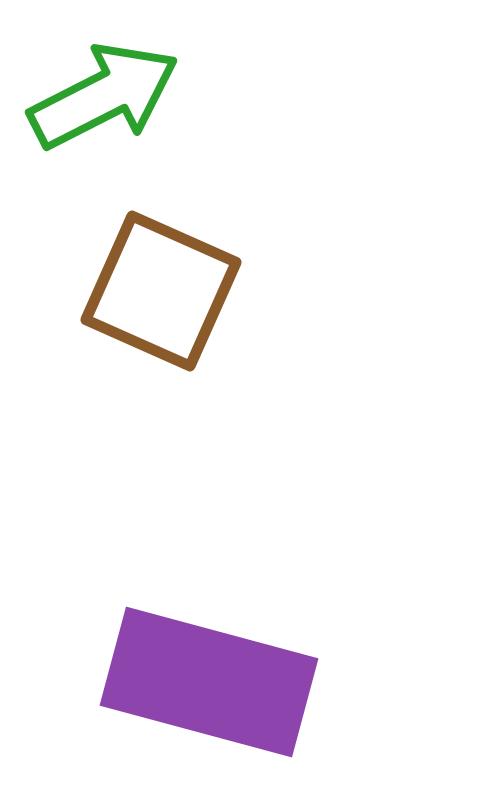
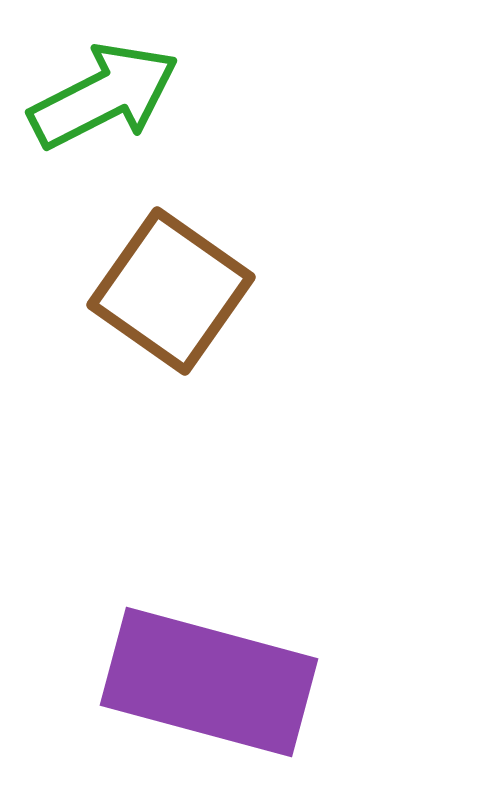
brown square: moved 10 px right; rotated 11 degrees clockwise
